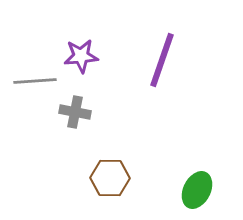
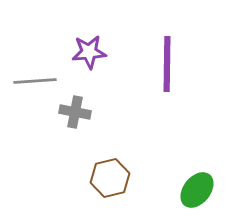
purple star: moved 8 px right, 4 px up
purple line: moved 5 px right, 4 px down; rotated 18 degrees counterclockwise
brown hexagon: rotated 15 degrees counterclockwise
green ellipse: rotated 12 degrees clockwise
